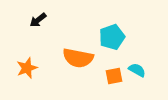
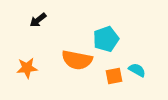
cyan pentagon: moved 6 px left, 2 px down
orange semicircle: moved 1 px left, 2 px down
orange star: rotated 15 degrees clockwise
